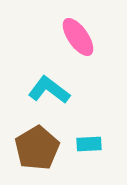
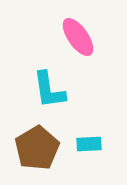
cyan L-shape: rotated 135 degrees counterclockwise
